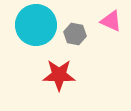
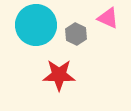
pink triangle: moved 3 px left, 3 px up
gray hexagon: moved 1 px right; rotated 15 degrees clockwise
